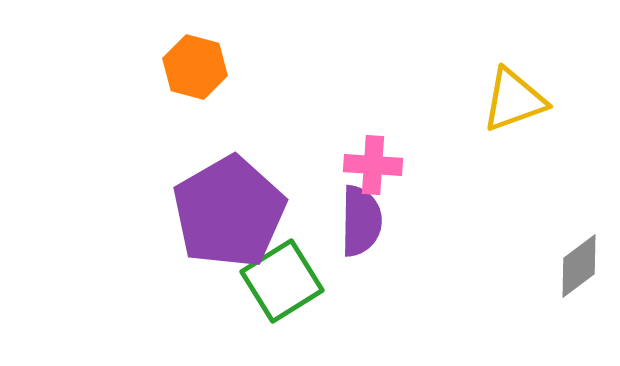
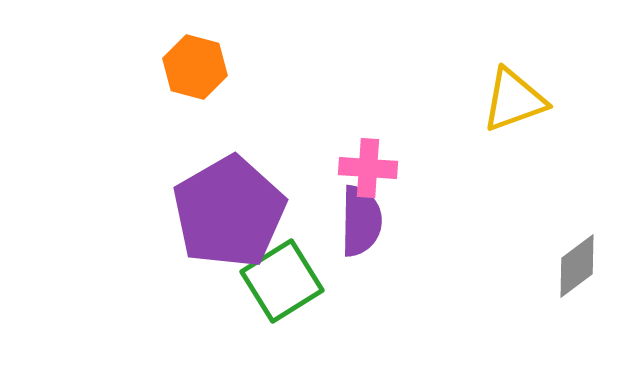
pink cross: moved 5 px left, 3 px down
gray diamond: moved 2 px left
